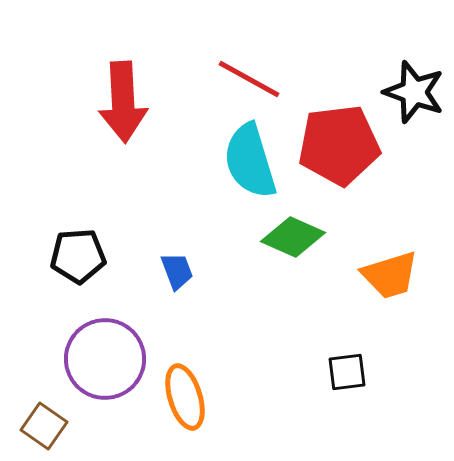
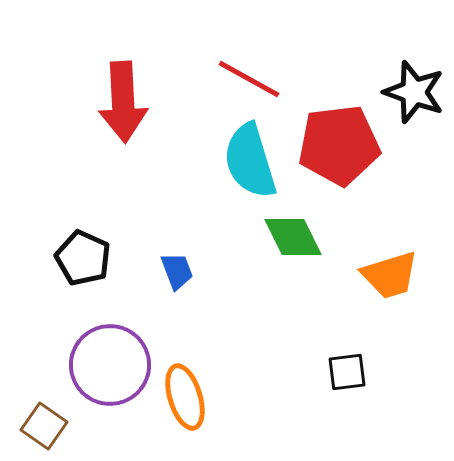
green diamond: rotated 40 degrees clockwise
black pentagon: moved 5 px right, 2 px down; rotated 28 degrees clockwise
purple circle: moved 5 px right, 6 px down
